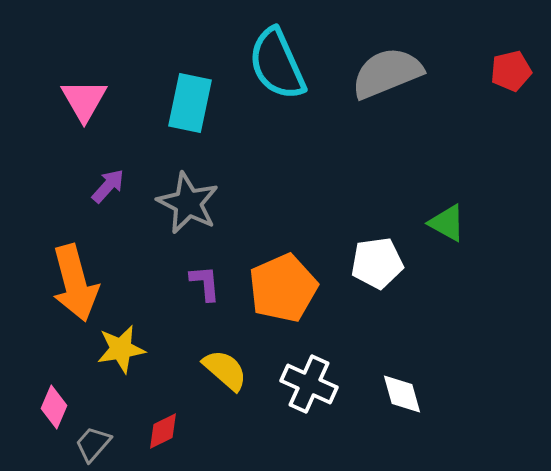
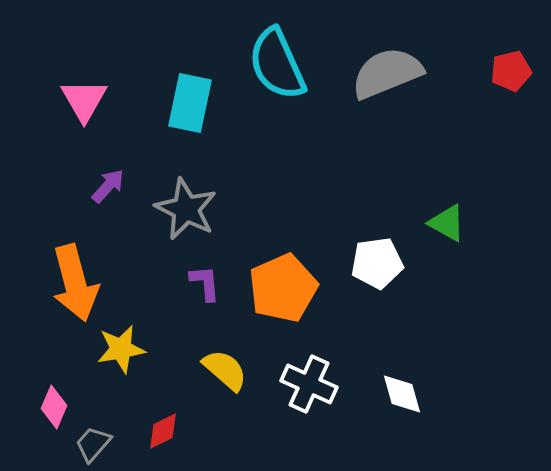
gray star: moved 2 px left, 6 px down
